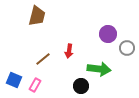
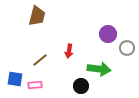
brown line: moved 3 px left, 1 px down
blue square: moved 1 px right, 1 px up; rotated 14 degrees counterclockwise
pink rectangle: rotated 56 degrees clockwise
